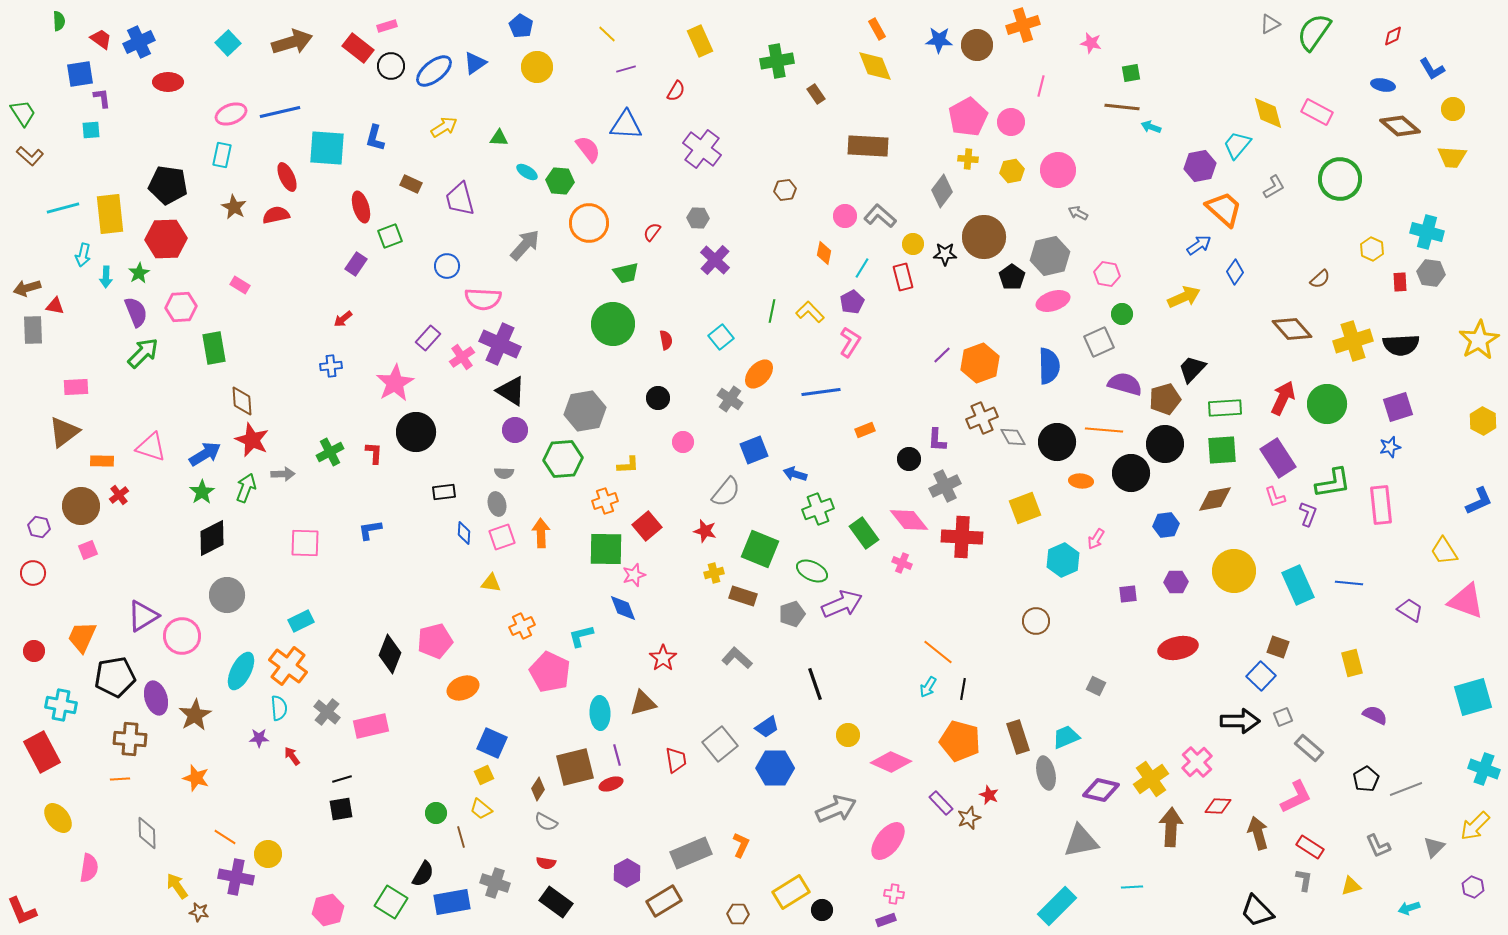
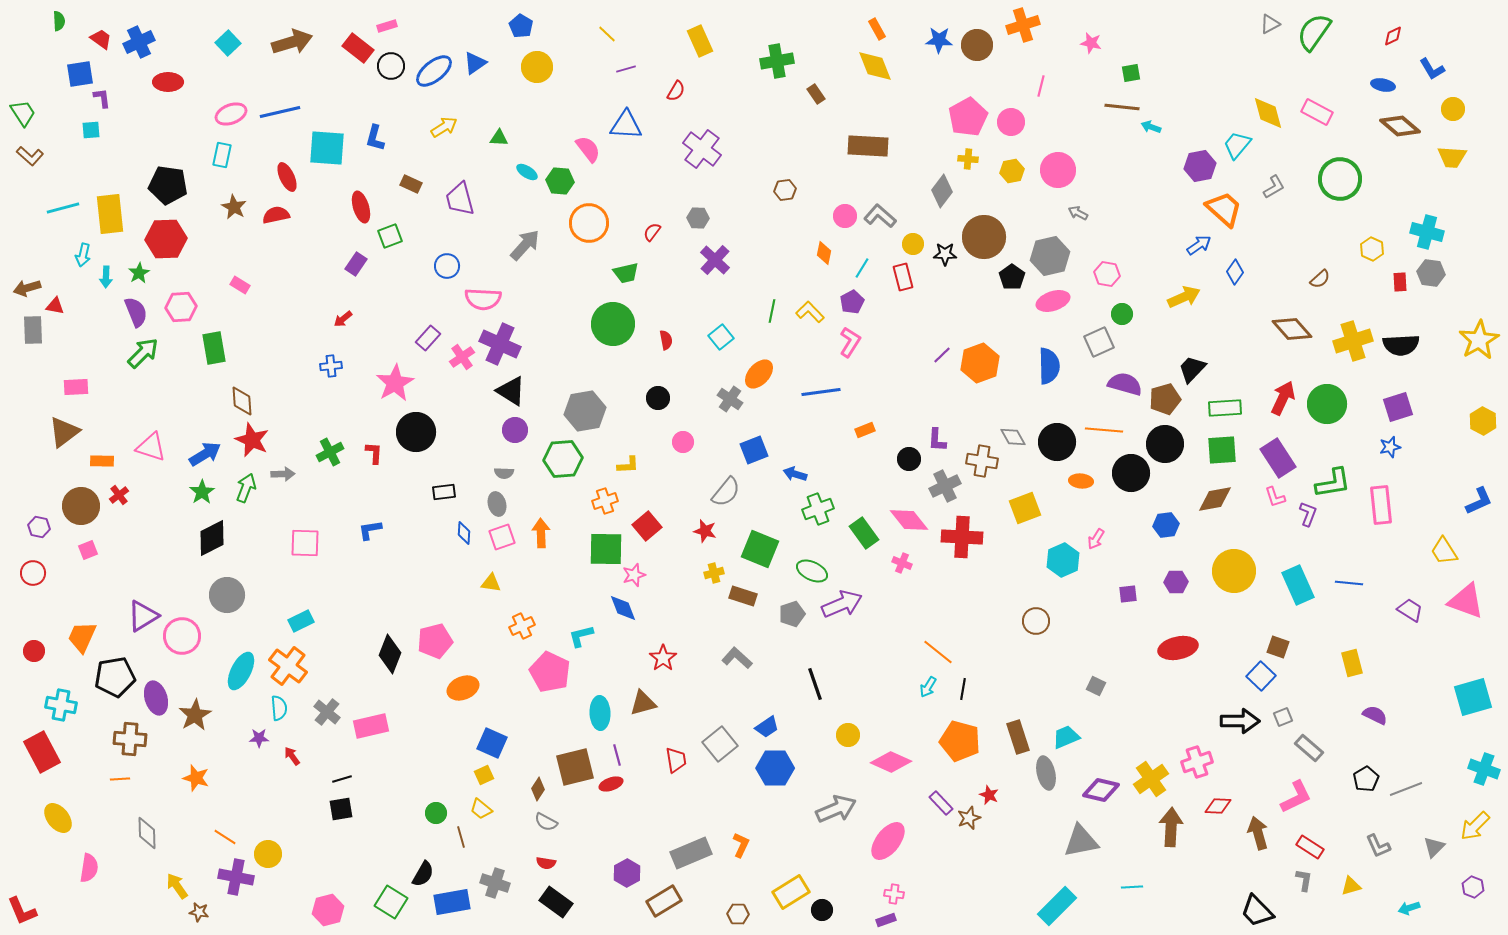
brown cross at (982, 418): moved 43 px down; rotated 32 degrees clockwise
pink cross at (1197, 762): rotated 24 degrees clockwise
